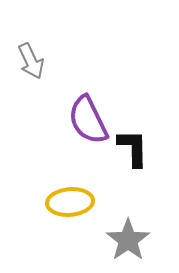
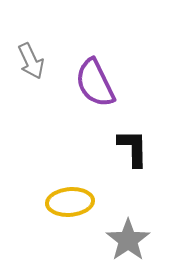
purple semicircle: moved 7 px right, 37 px up
